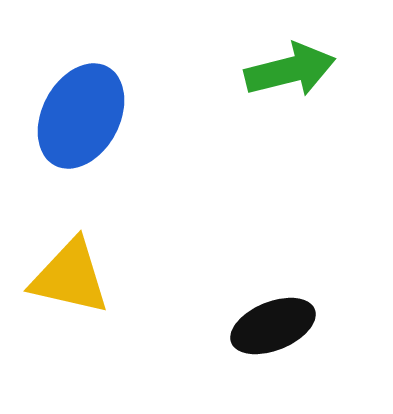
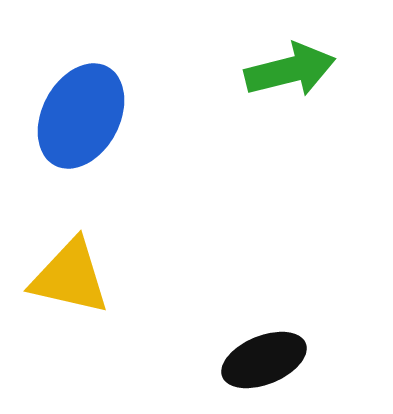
black ellipse: moved 9 px left, 34 px down
